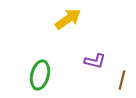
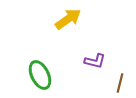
green ellipse: rotated 40 degrees counterclockwise
brown line: moved 2 px left, 3 px down
